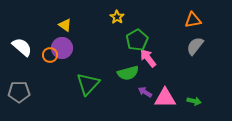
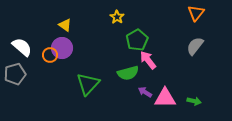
orange triangle: moved 3 px right, 7 px up; rotated 42 degrees counterclockwise
pink arrow: moved 2 px down
gray pentagon: moved 4 px left, 18 px up; rotated 15 degrees counterclockwise
